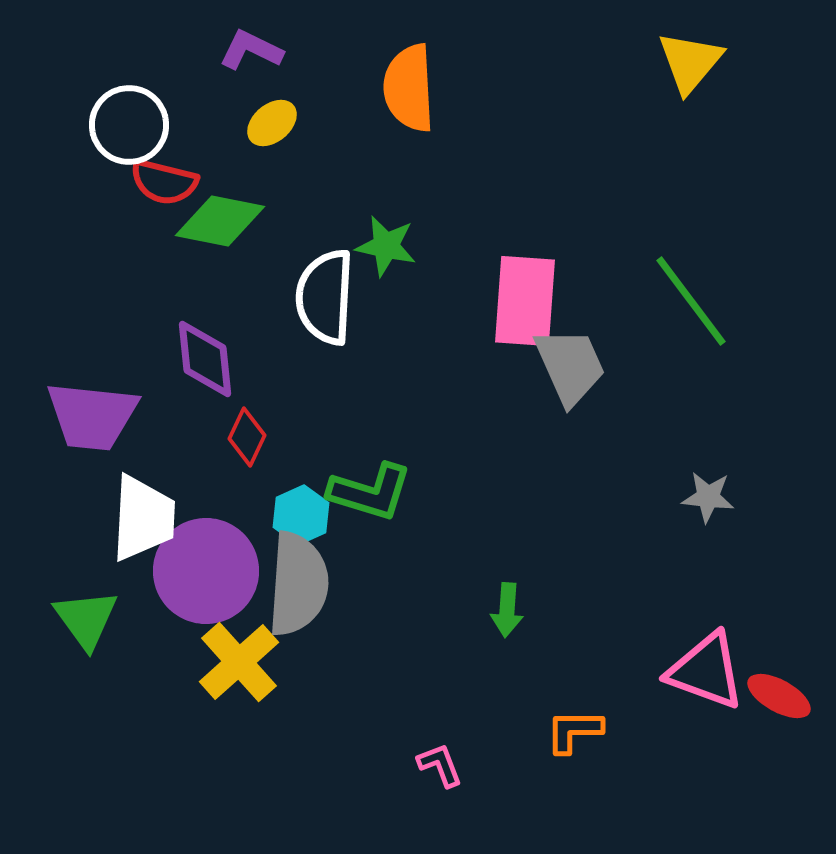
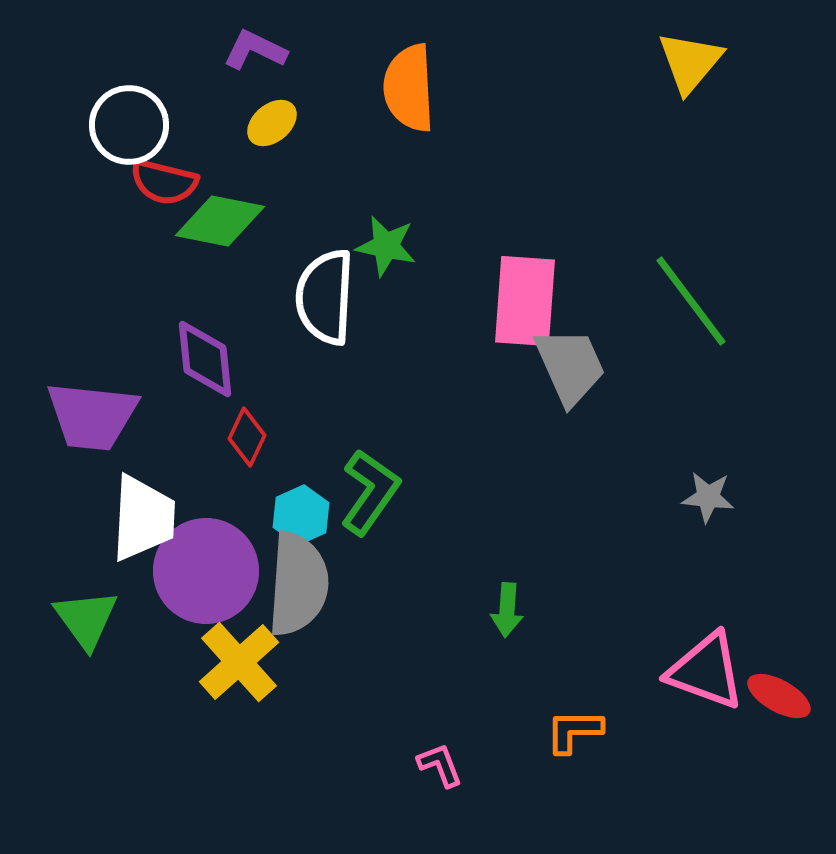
purple L-shape: moved 4 px right
green L-shape: rotated 72 degrees counterclockwise
